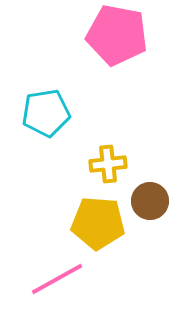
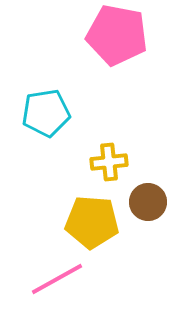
yellow cross: moved 1 px right, 2 px up
brown circle: moved 2 px left, 1 px down
yellow pentagon: moved 6 px left, 1 px up
